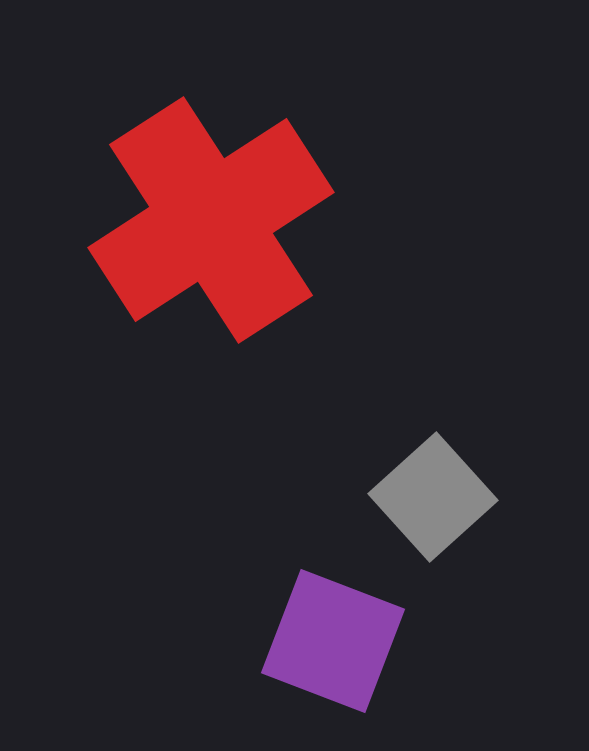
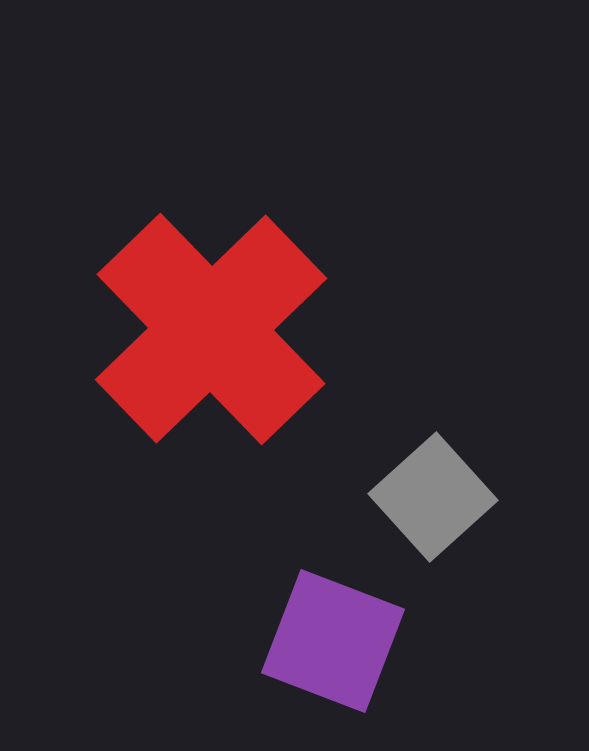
red cross: moved 109 px down; rotated 11 degrees counterclockwise
